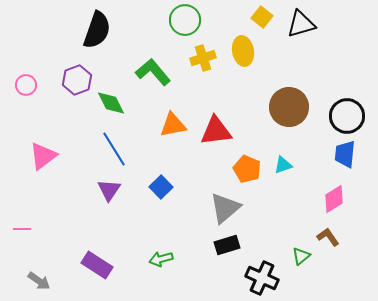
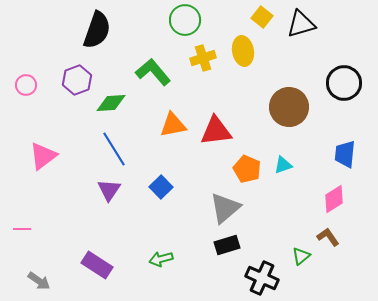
green diamond: rotated 68 degrees counterclockwise
black circle: moved 3 px left, 33 px up
